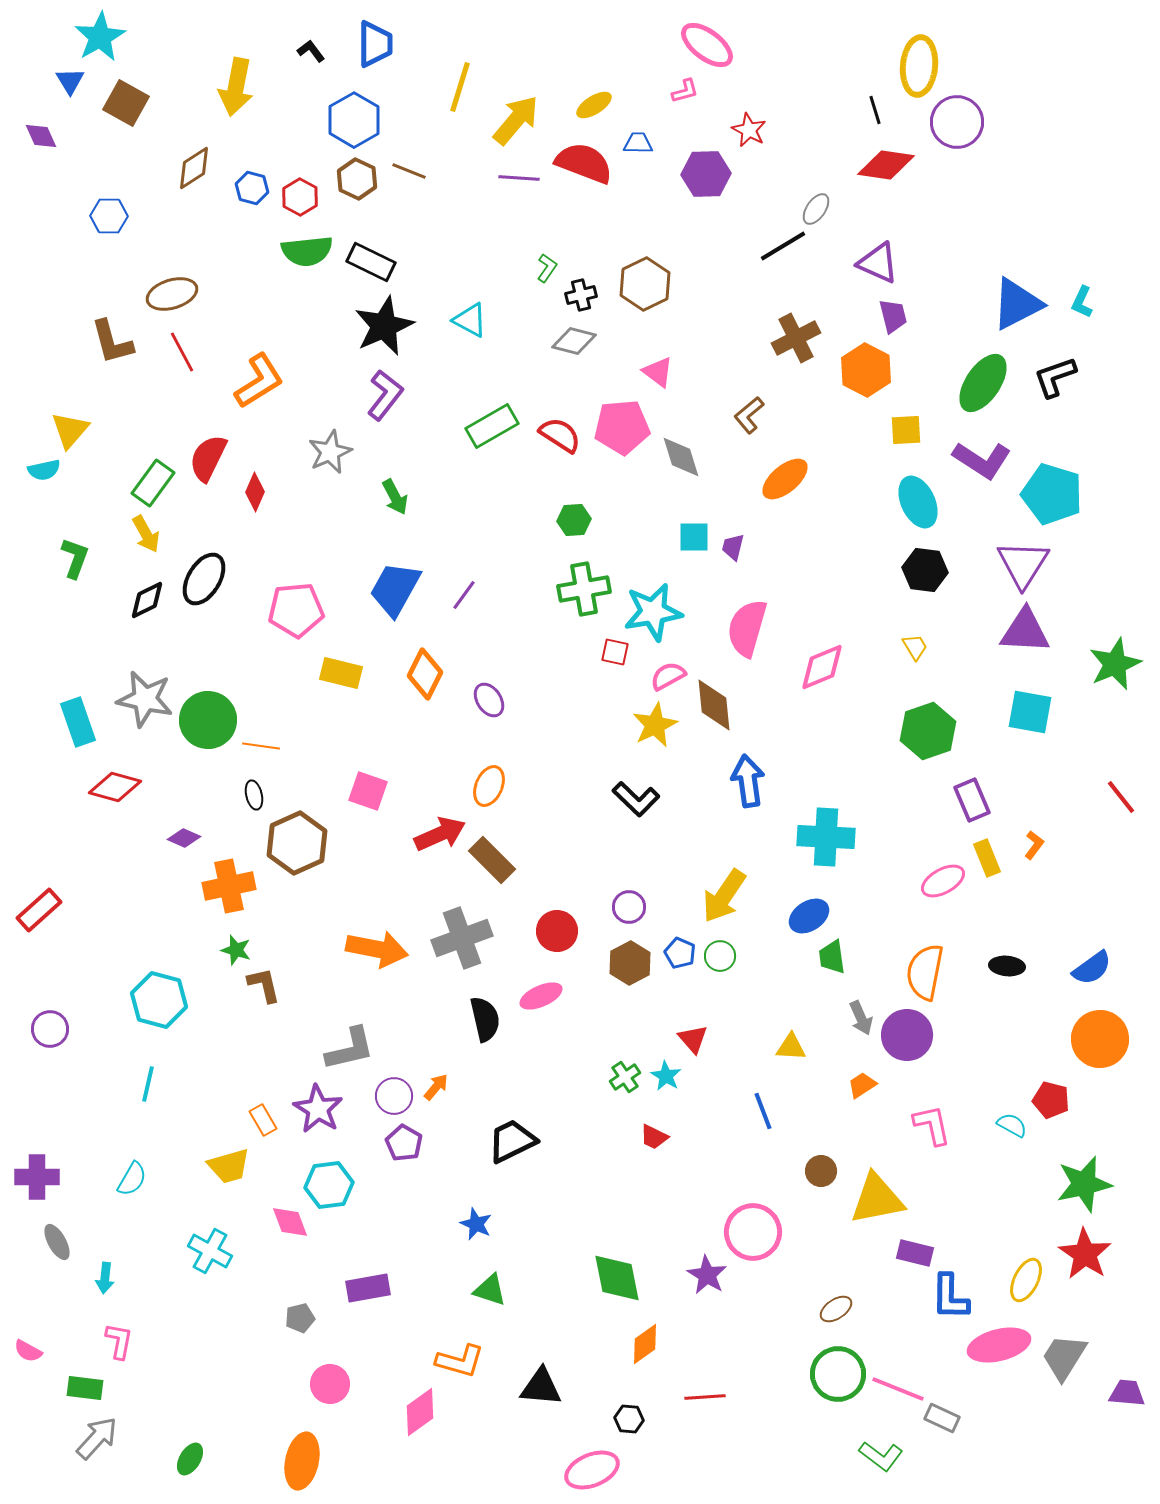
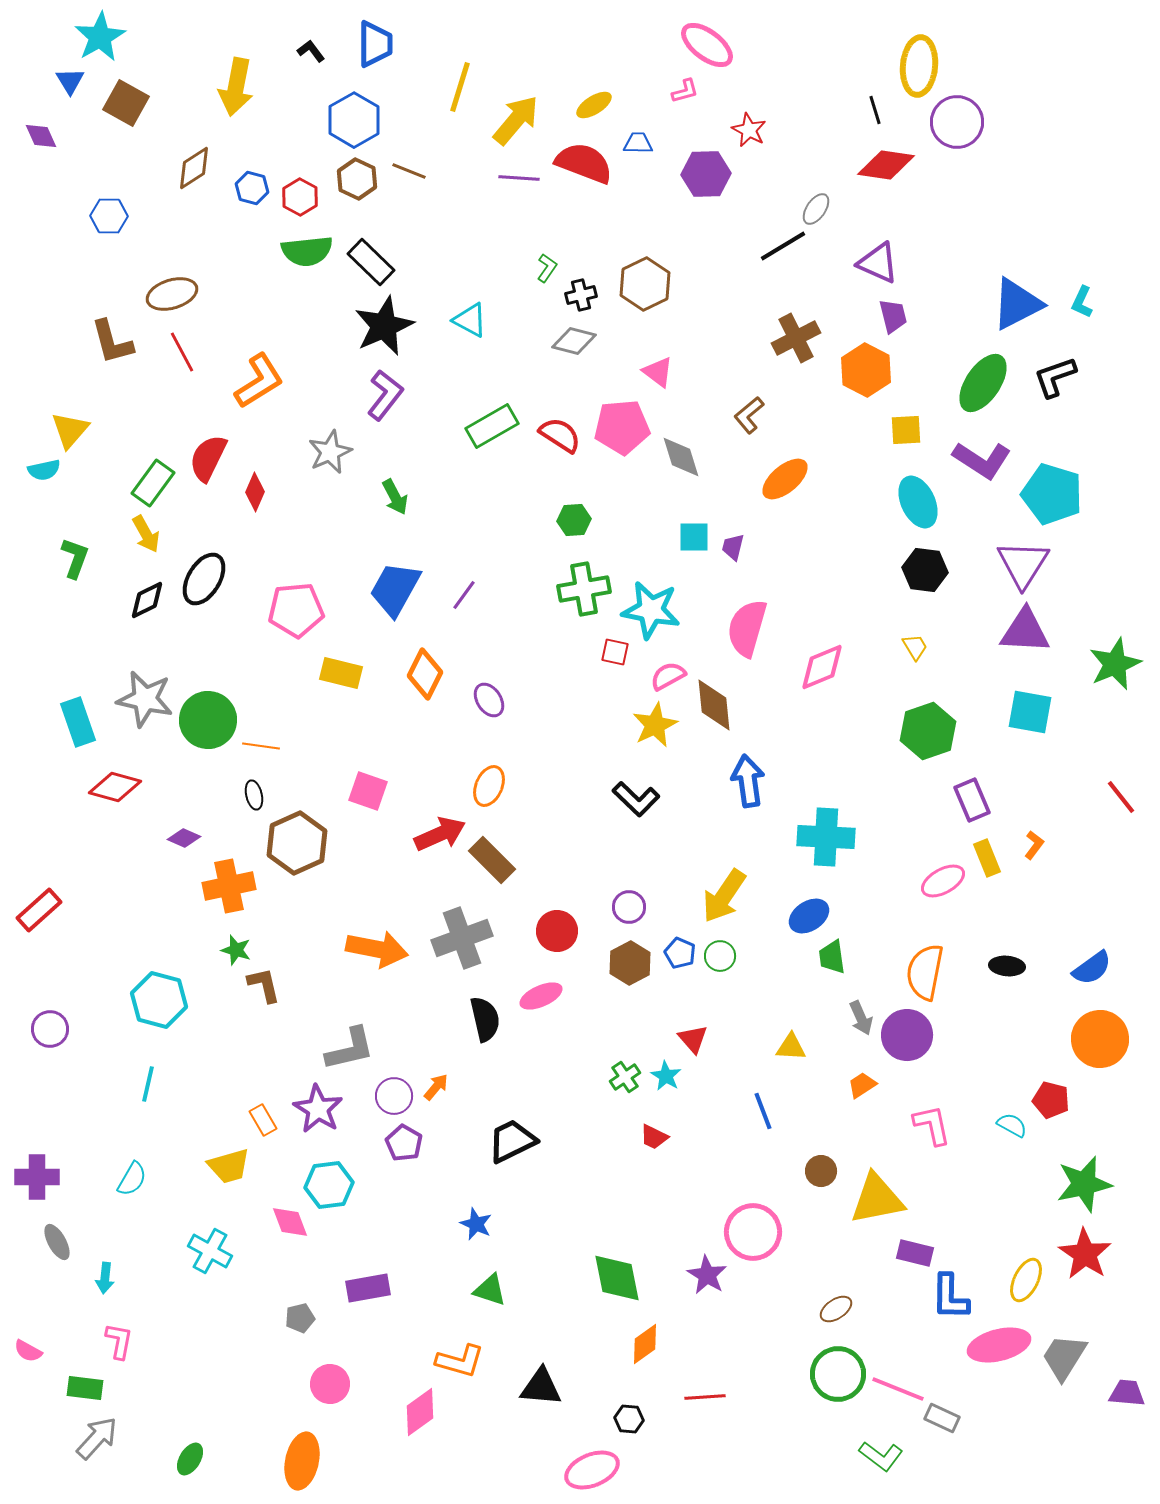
black rectangle at (371, 262): rotated 18 degrees clockwise
cyan star at (653, 612): moved 2 px left, 2 px up; rotated 20 degrees clockwise
